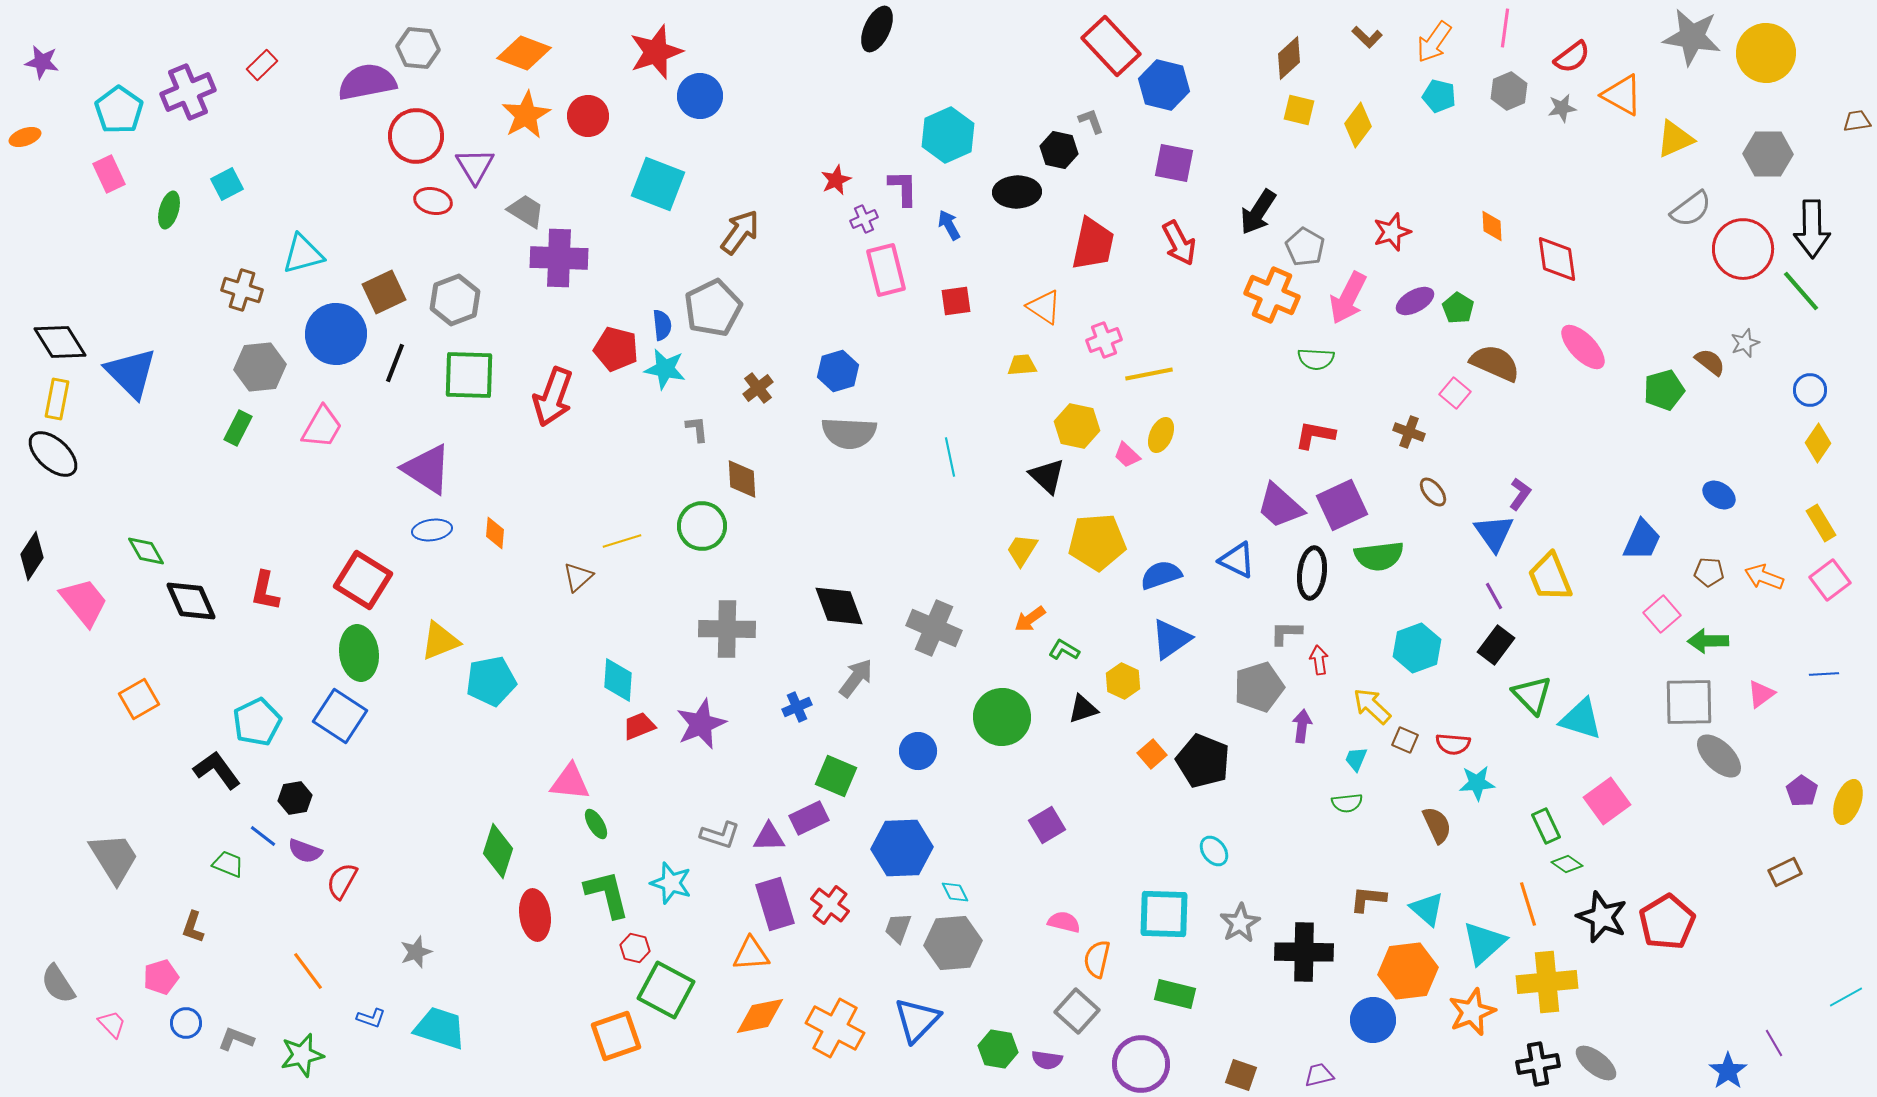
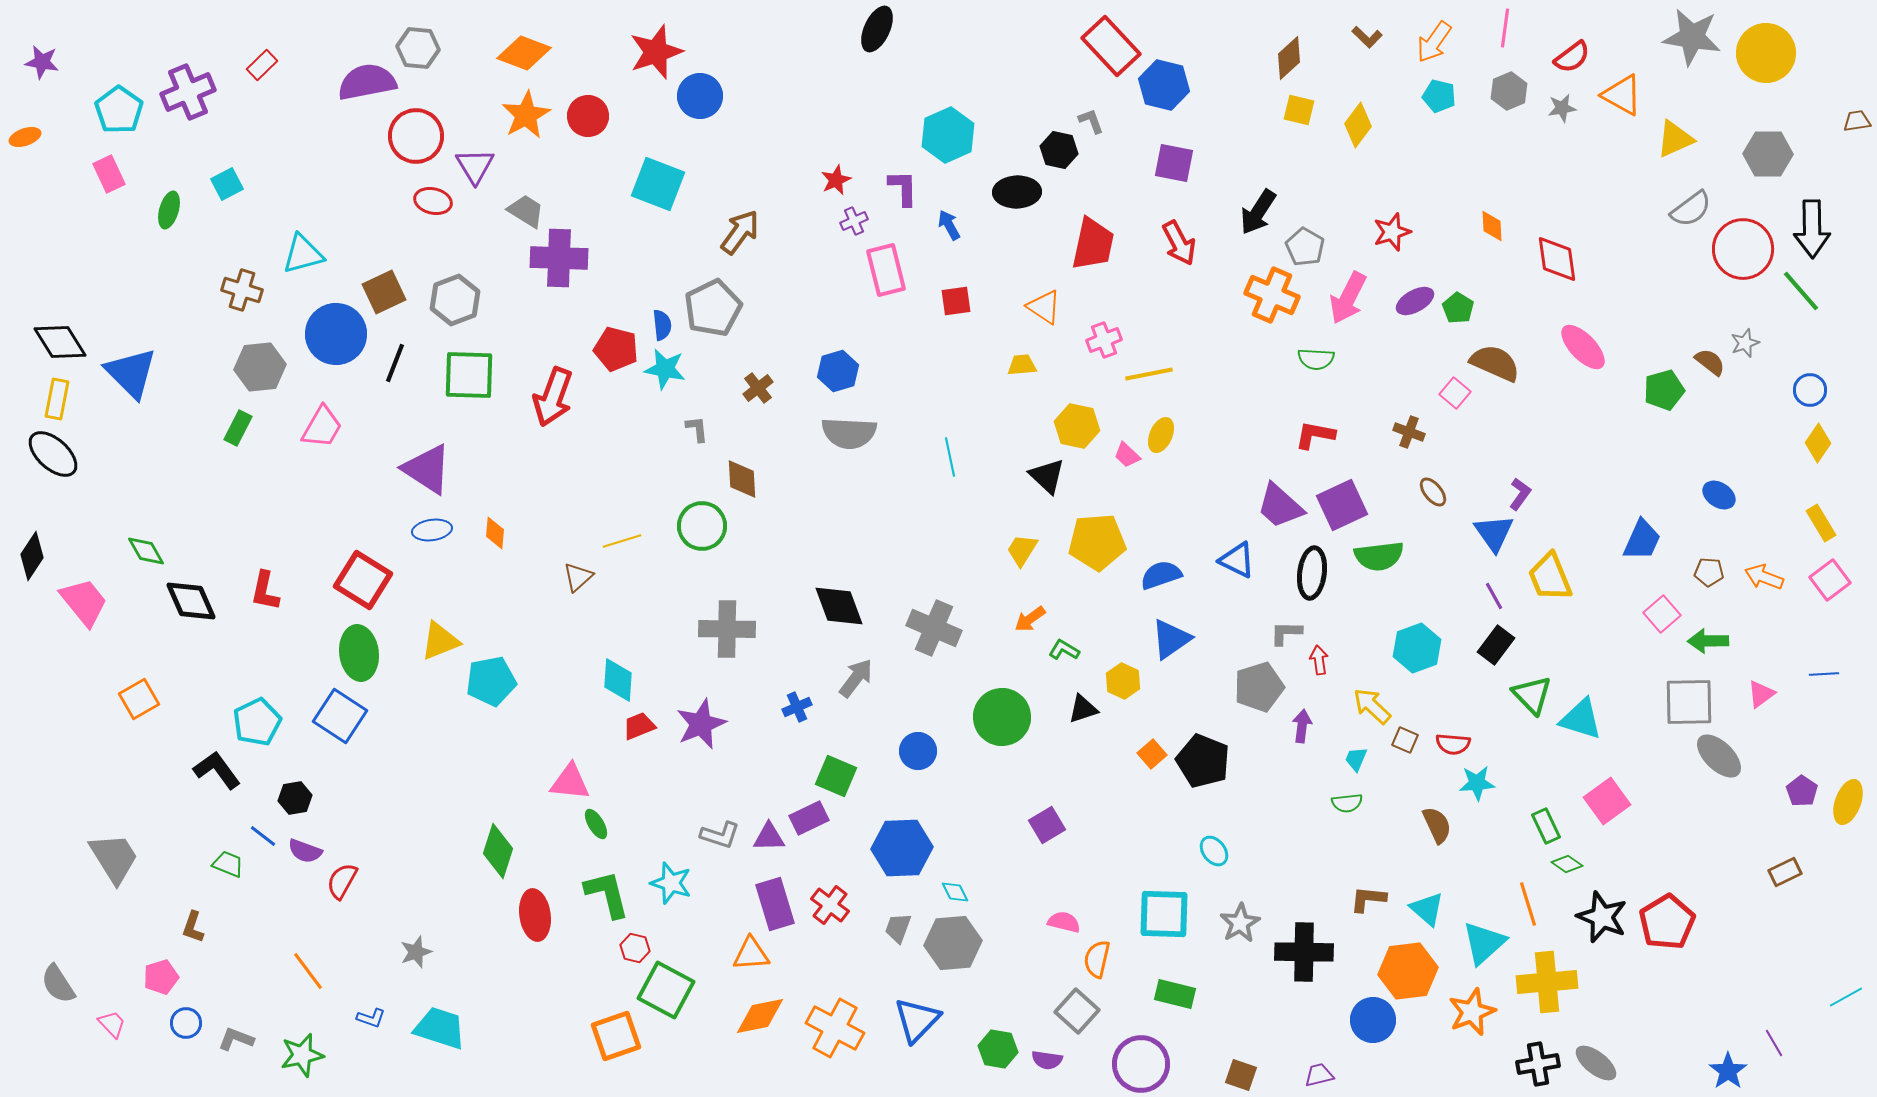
purple cross at (864, 219): moved 10 px left, 2 px down
